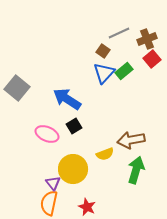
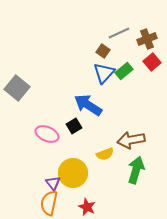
red square: moved 3 px down
blue arrow: moved 21 px right, 6 px down
yellow circle: moved 4 px down
